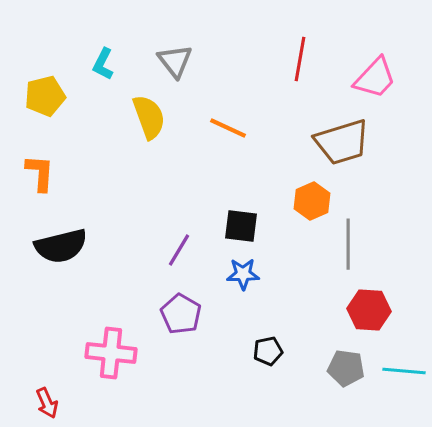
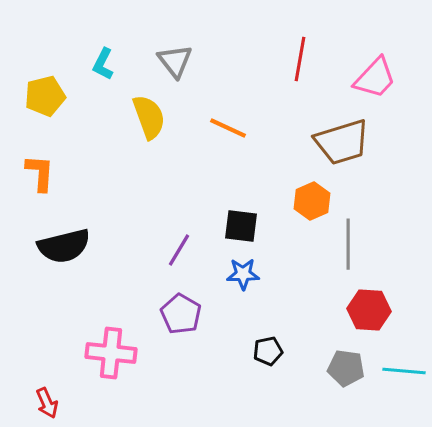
black semicircle: moved 3 px right
